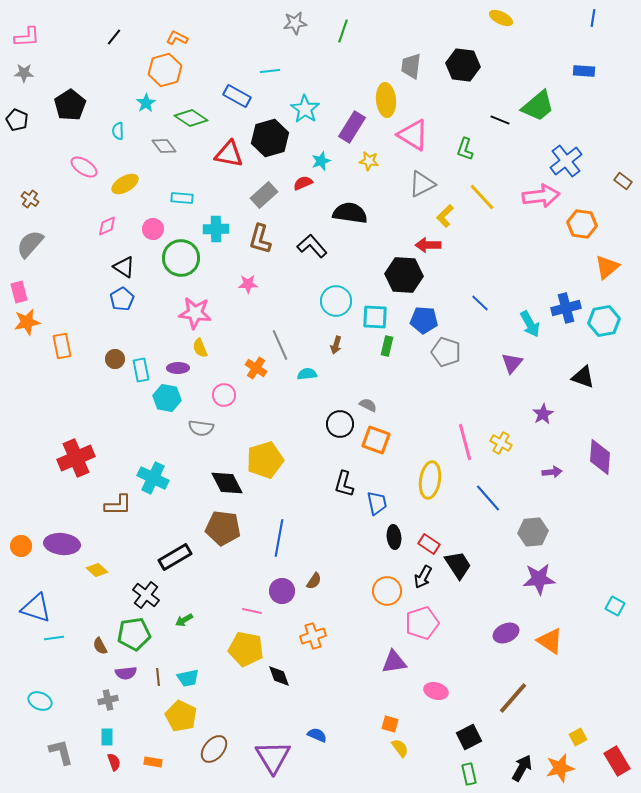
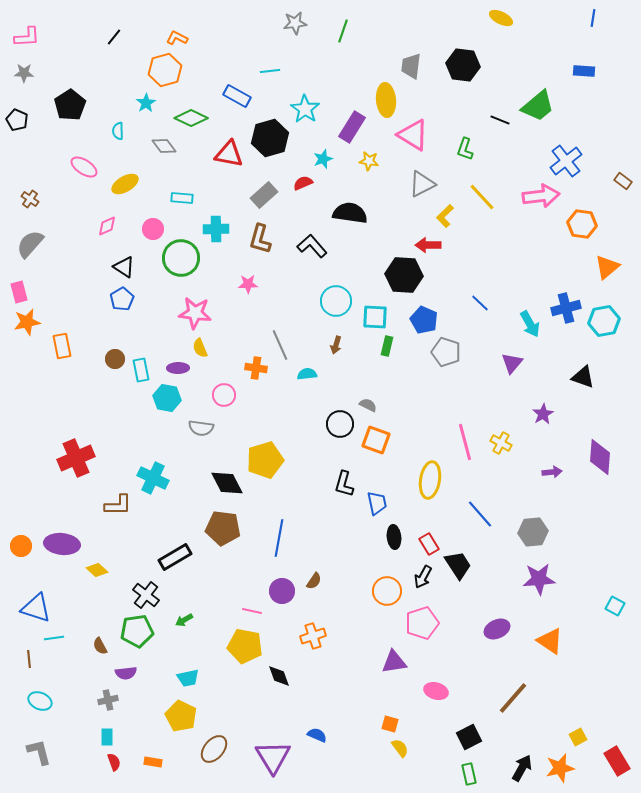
green diamond at (191, 118): rotated 8 degrees counterclockwise
cyan star at (321, 161): moved 2 px right, 2 px up
blue pentagon at (424, 320): rotated 20 degrees clockwise
orange cross at (256, 368): rotated 25 degrees counterclockwise
blue line at (488, 498): moved 8 px left, 16 px down
red rectangle at (429, 544): rotated 25 degrees clockwise
purple ellipse at (506, 633): moved 9 px left, 4 px up
green pentagon at (134, 634): moved 3 px right, 3 px up
yellow pentagon at (246, 649): moved 1 px left, 3 px up
brown line at (158, 677): moved 129 px left, 18 px up
gray L-shape at (61, 752): moved 22 px left
